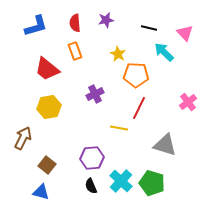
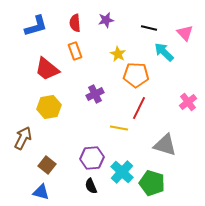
cyan cross: moved 1 px right, 9 px up
